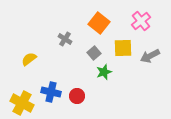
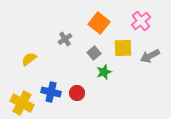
gray cross: rotated 24 degrees clockwise
red circle: moved 3 px up
